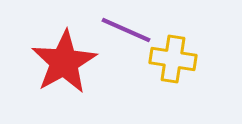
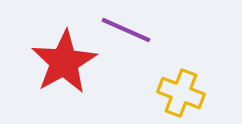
yellow cross: moved 8 px right, 34 px down; rotated 12 degrees clockwise
